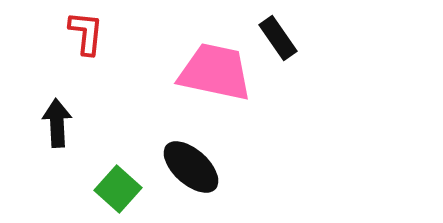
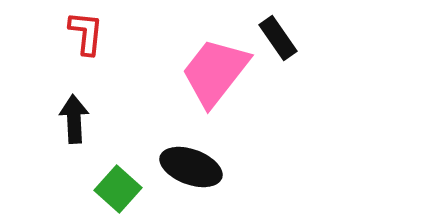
pink trapezoid: rotated 64 degrees counterclockwise
black arrow: moved 17 px right, 4 px up
black ellipse: rotated 22 degrees counterclockwise
